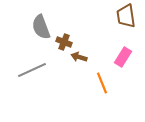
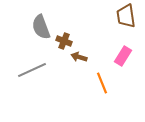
brown cross: moved 1 px up
pink rectangle: moved 1 px up
